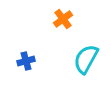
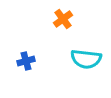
cyan semicircle: rotated 112 degrees counterclockwise
